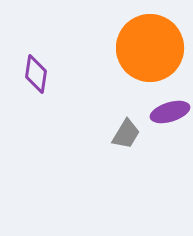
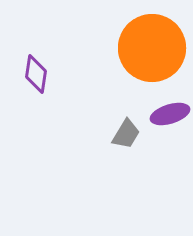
orange circle: moved 2 px right
purple ellipse: moved 2 px down
